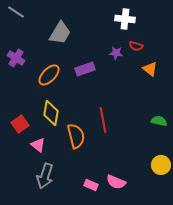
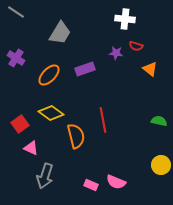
yellow diamond: rotated 65 degrees counterclockwise
pink triangle: moved 7 px left, 3 px down; rotated 14 degrees counterclockwise
